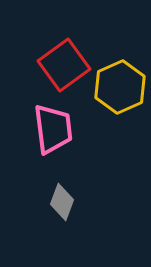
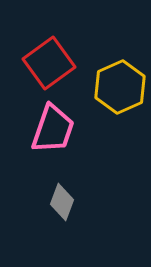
red square: moved 15 px left, 2 px up
pink trapezoid: rotated 26 degrees clockwise
